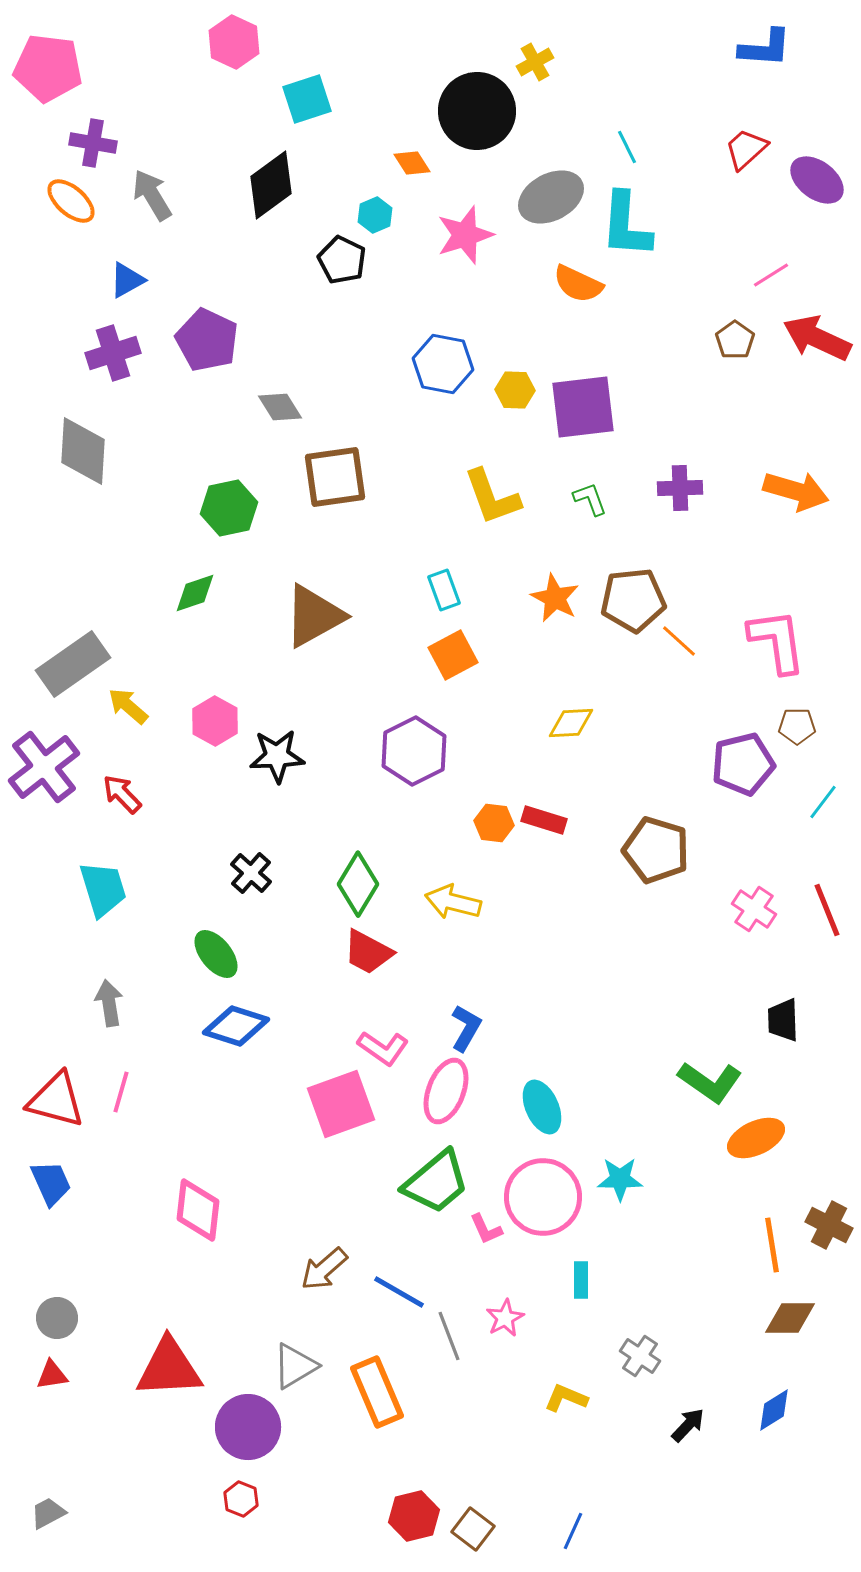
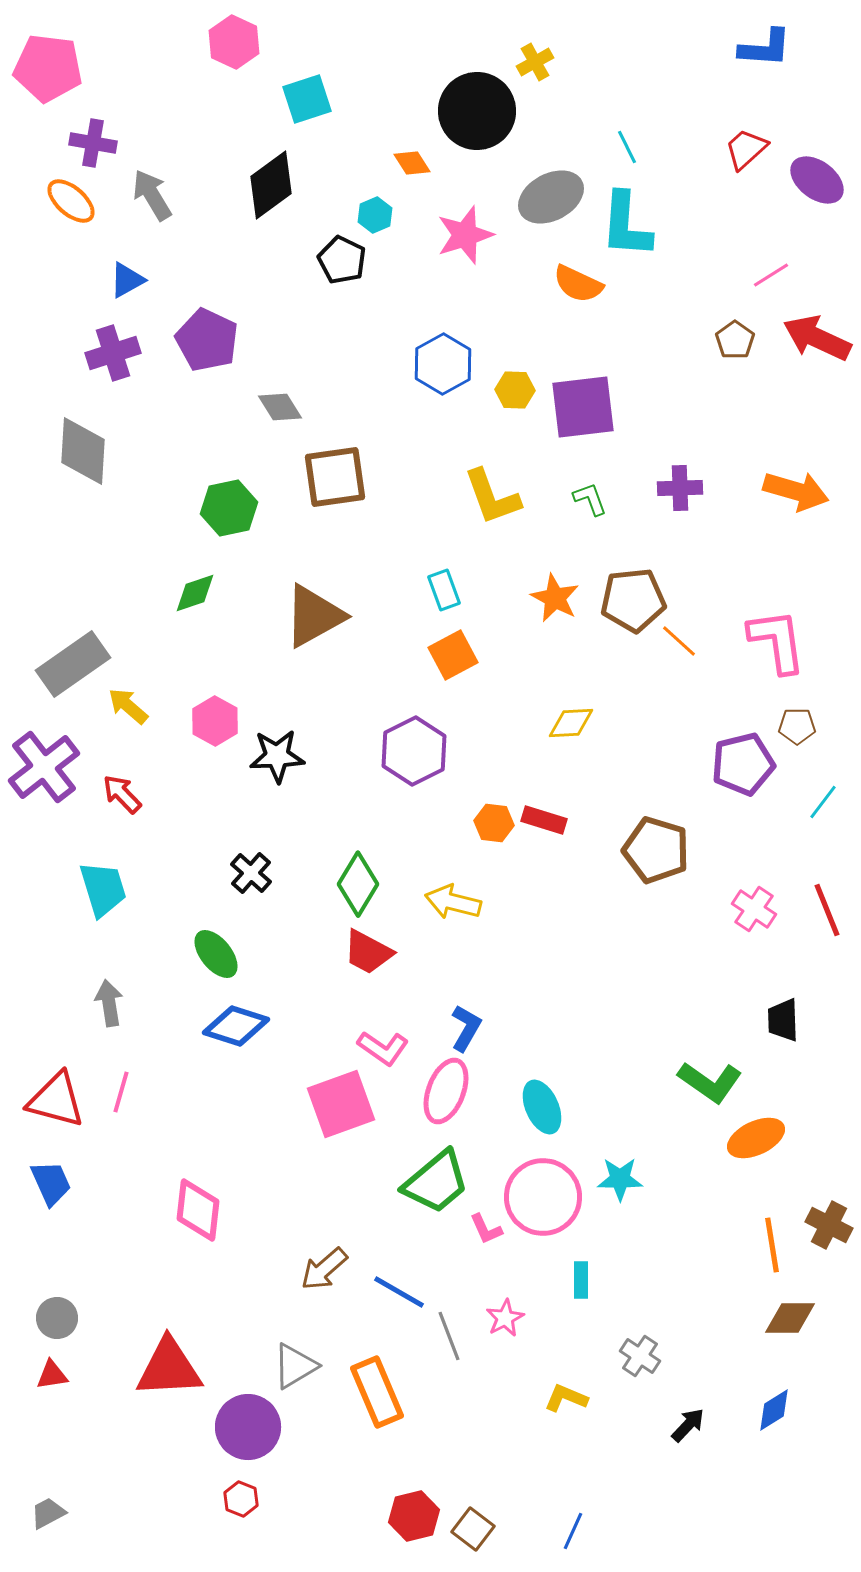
blue hexagon at (443, 364): rotated 20 degrees clockwise
